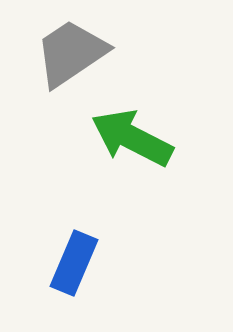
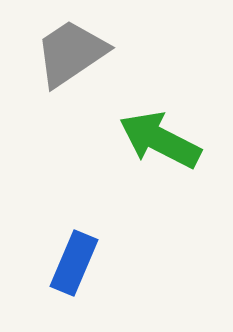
green arrow: moved 28 px right, 2 px down
